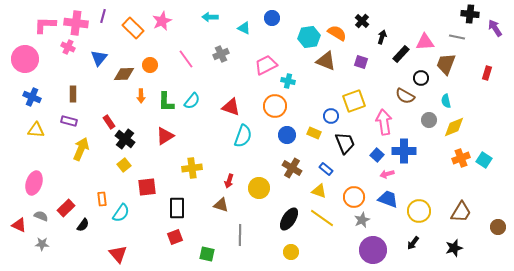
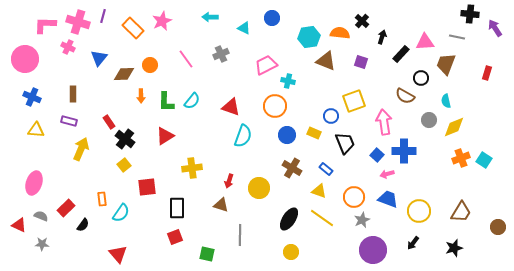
pink cross at (76, 23): moved 2 px right, 1 px up; rotated 10 degrees clockwise
orange semicircle at (337, 33): moved 3 px right; rotated 24 degrees counterclockwise
